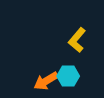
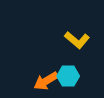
yellow L-shape: rotated 90 degrees counterclockwise
